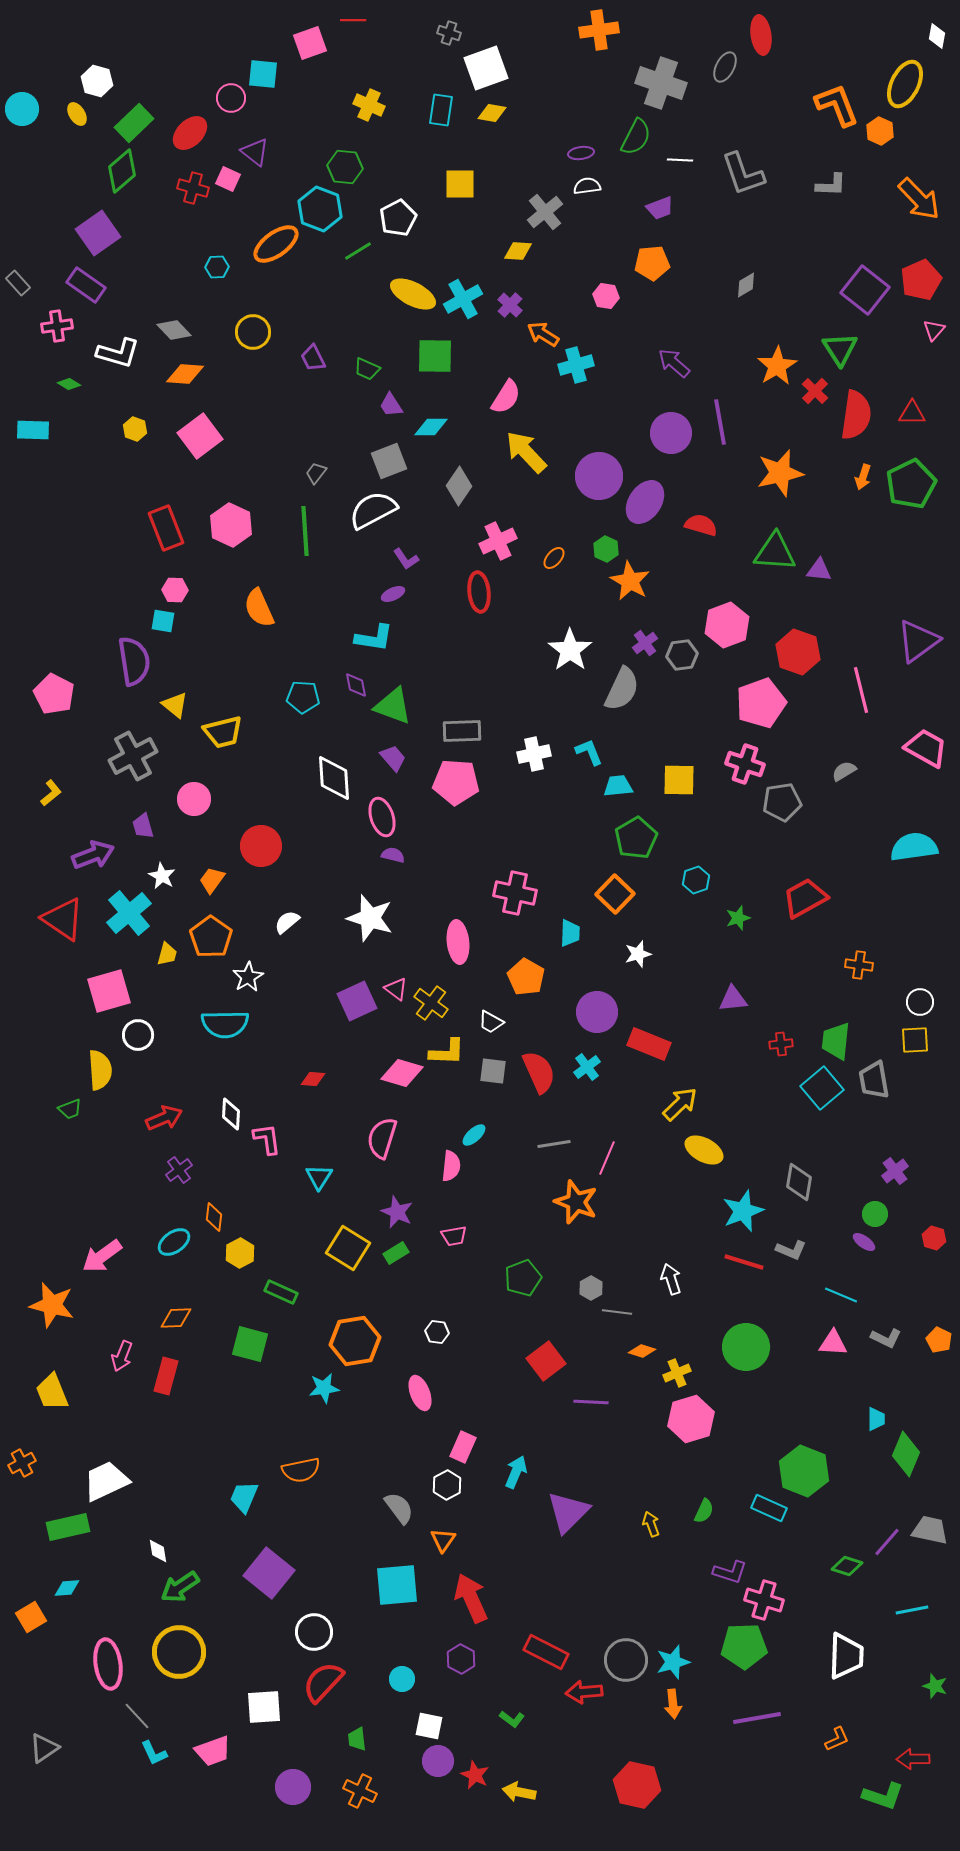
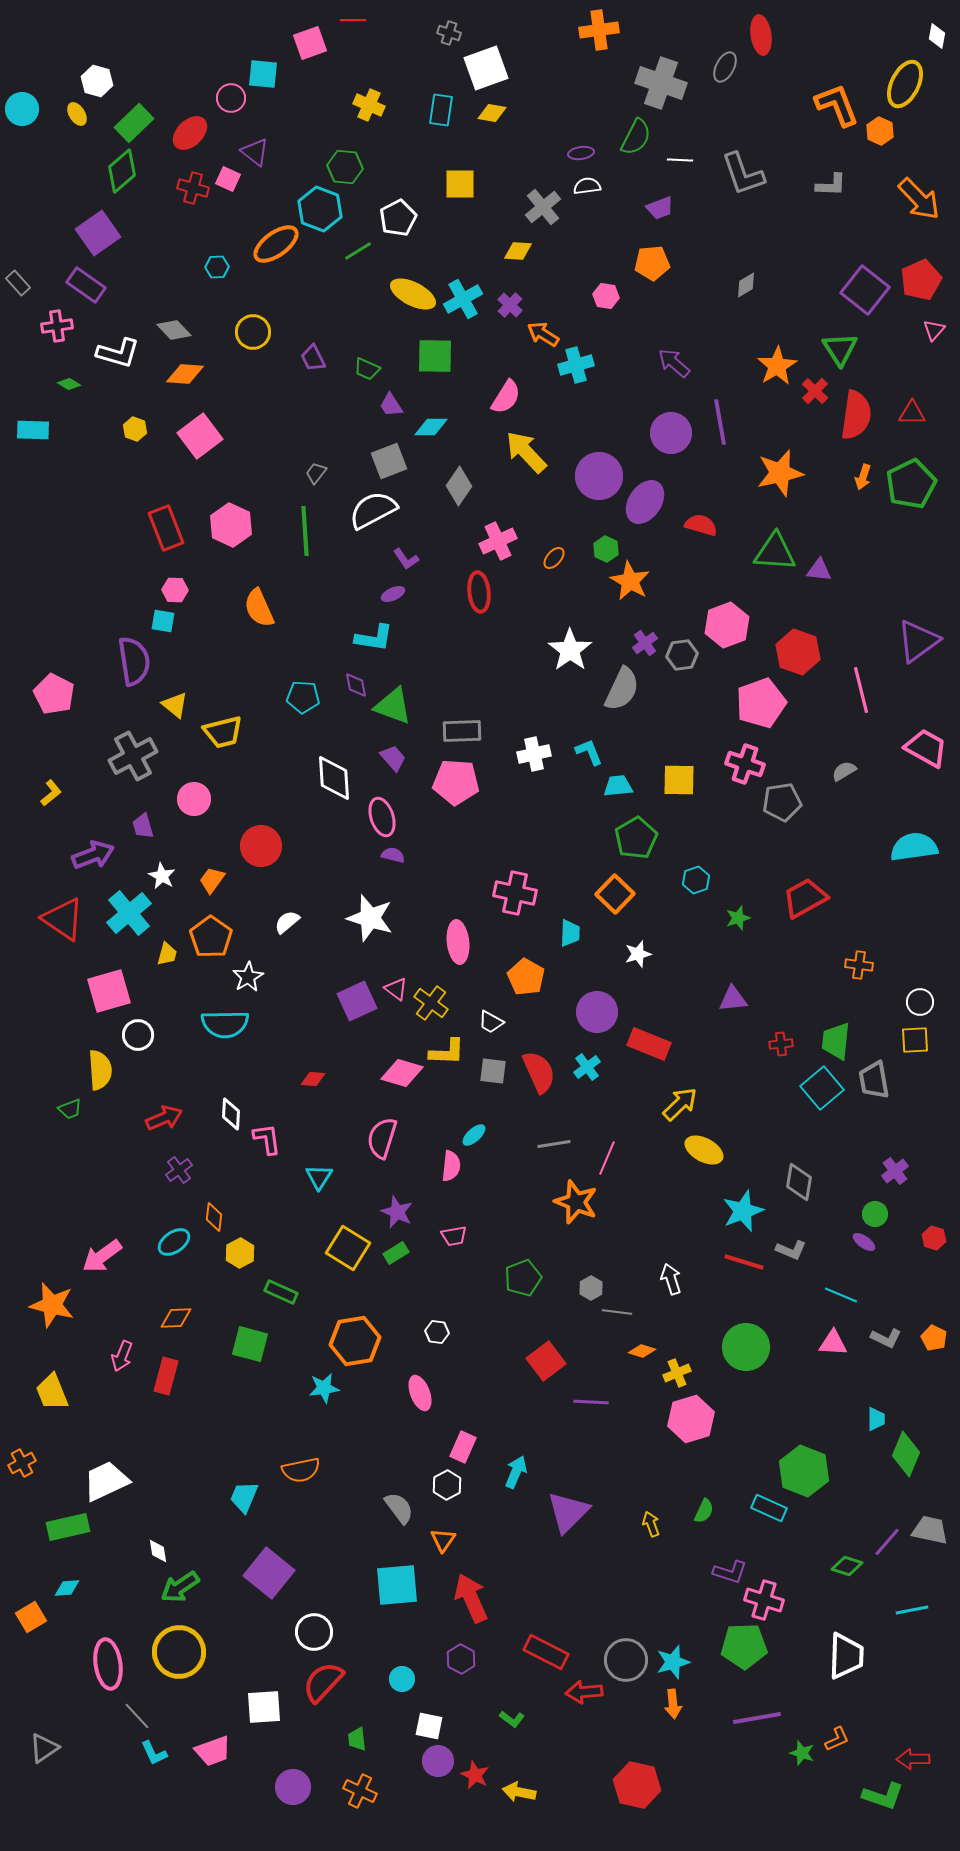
gray cross at (545, 212): moved 2 px left, 5 px up
orange pentagon at (939, 1340): moved 5 px left, 2 px up
green star at (935, 1686): moved 133 px left, 67 px down
